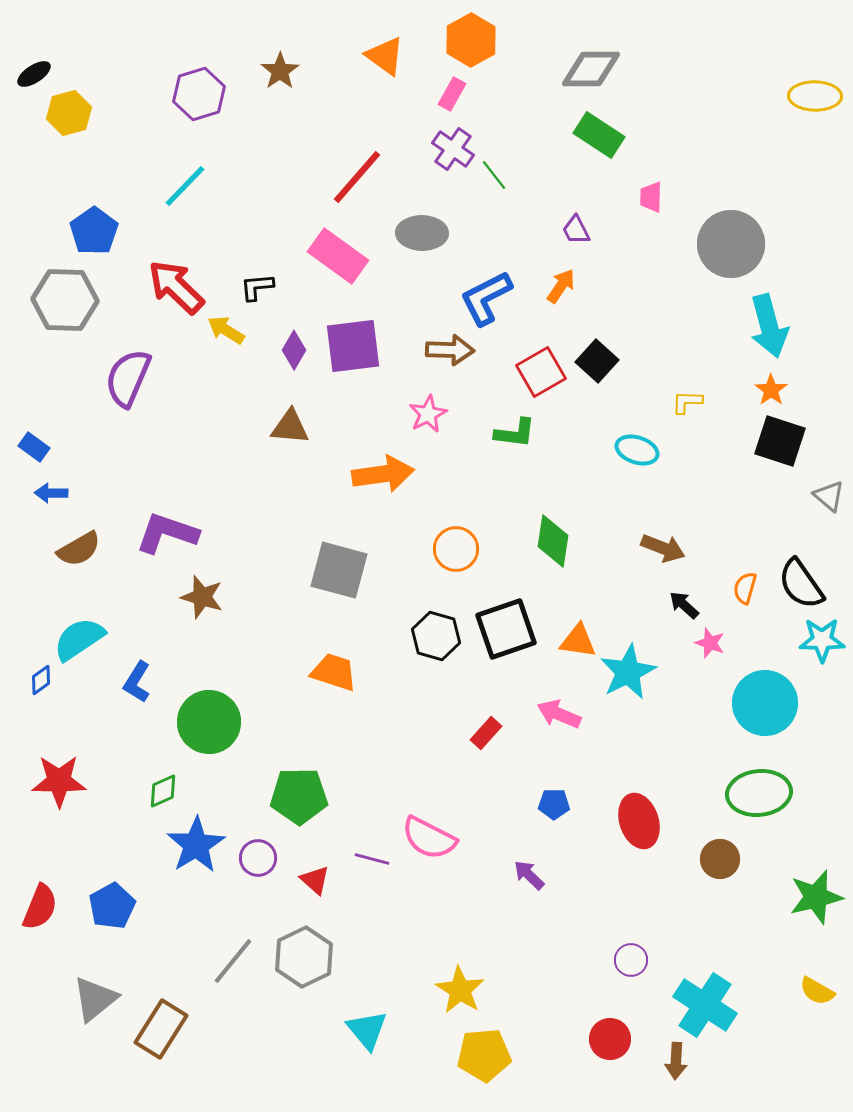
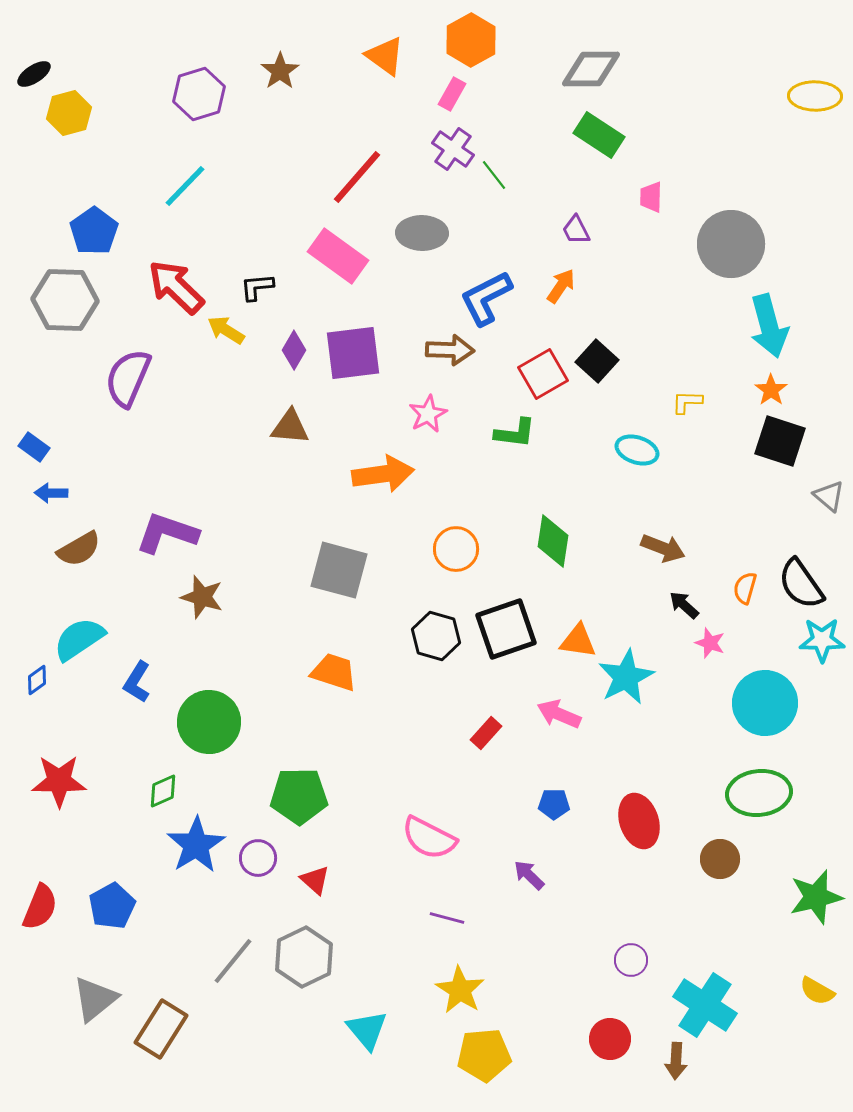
purple square at (353, 346): moved 7 px down
red square at (541, 372): moved 2 px right, 2 px down
cyan star at (628, 672): moved 2 px left, 5 px down
blue diamond at (41, 680): moved 4 px left
purple line at (372, 859): moved 75 px right, 59 px down
